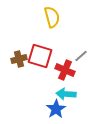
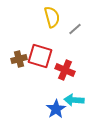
gray line: moved 6 px left, 27 px up
cyan arrow: moved 8 px right, 6 px down
